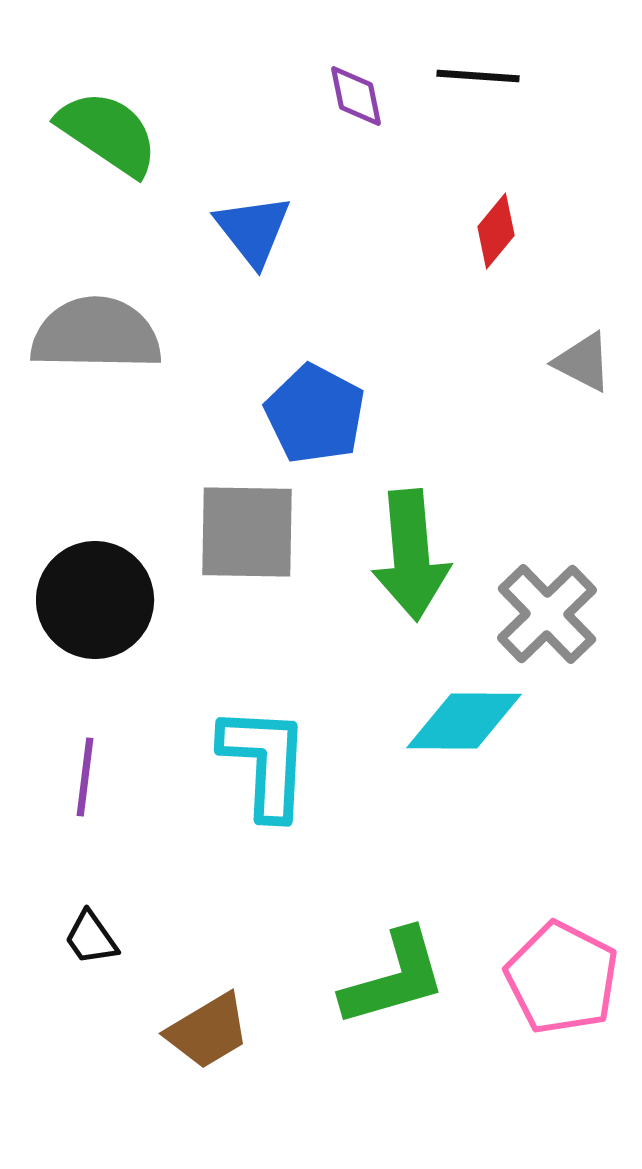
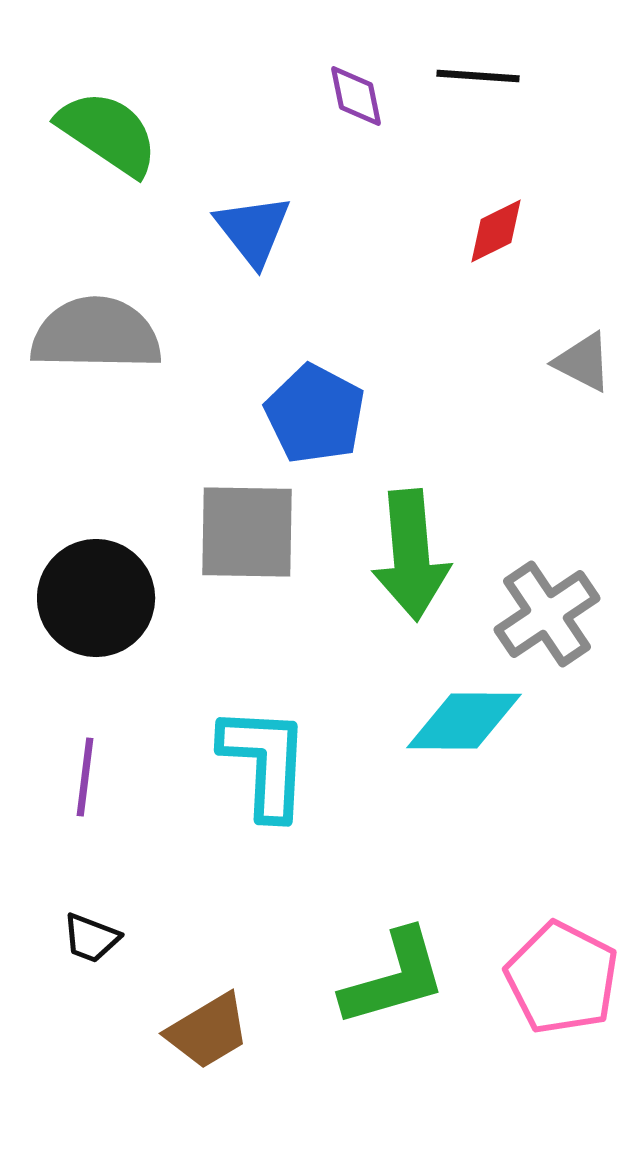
red diamond: rotated 24 degrees clockwise
black circle: moved 1 px right, 2 px up
gray cross: rotated 10 degrees clockwise
black trapezoid: rotated 34 degrees counterclockwise
